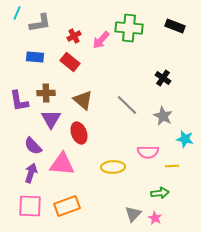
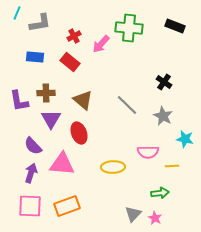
pink arrow: moved 4 px down
black cross: moved 1 px right, 4 px down
